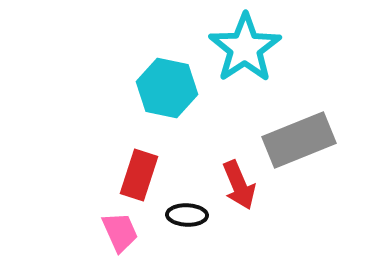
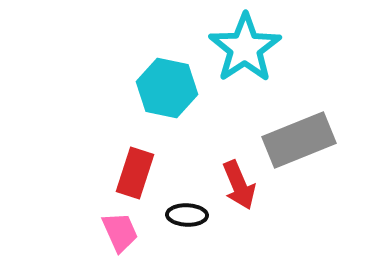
red rectangle: moved 4 px left, 2 px up
